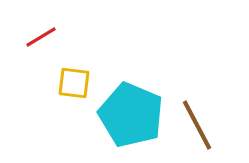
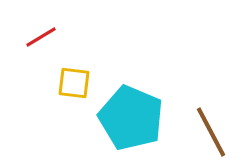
cyan pentagon: moved 3 px down
brown line: moved 14 px right, 7 px down
